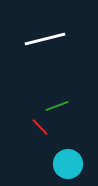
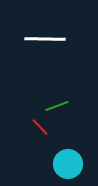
white line: rotated 15 degrees clockwise
